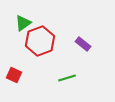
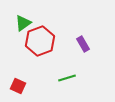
purple rectangle: rotated 21 degrees clockwise
red square: moved 4 px right, 11 px down
